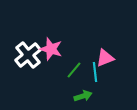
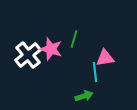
pink triangle: rotated 12 degrees clockwise
green line: moved 31 px up; rotated 24 degrees counterclockwise
green arrow: moved 1 px right
